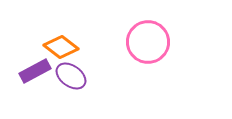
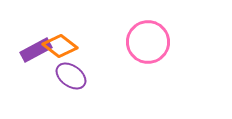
orange diamond: moved 1 px left, 1 px up
purple rectangle: moved 1 px right, 21 px up
